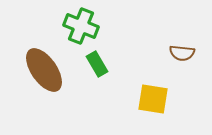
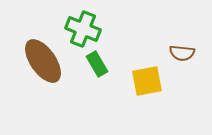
green cross: moved 2 px right, 3 px down
brown ellipse: moved 1 px left, 9 px up
yellow square: moved 6 px left, 18 px up; rotated 20 degrees counterclockwise
